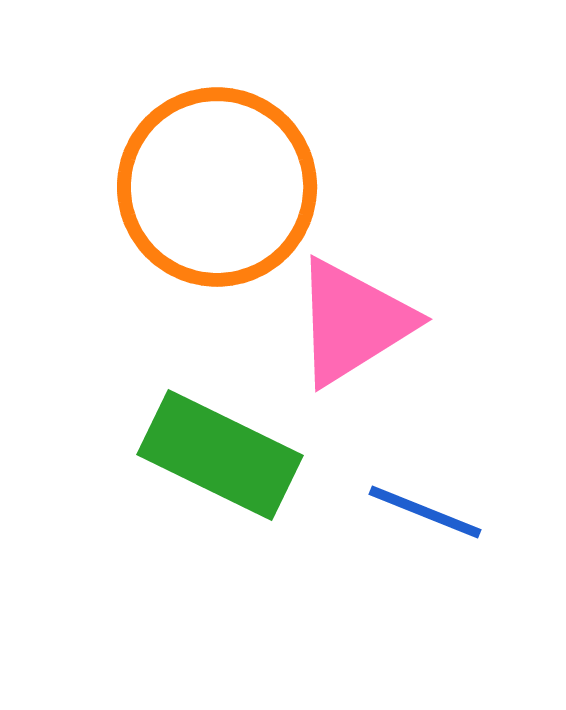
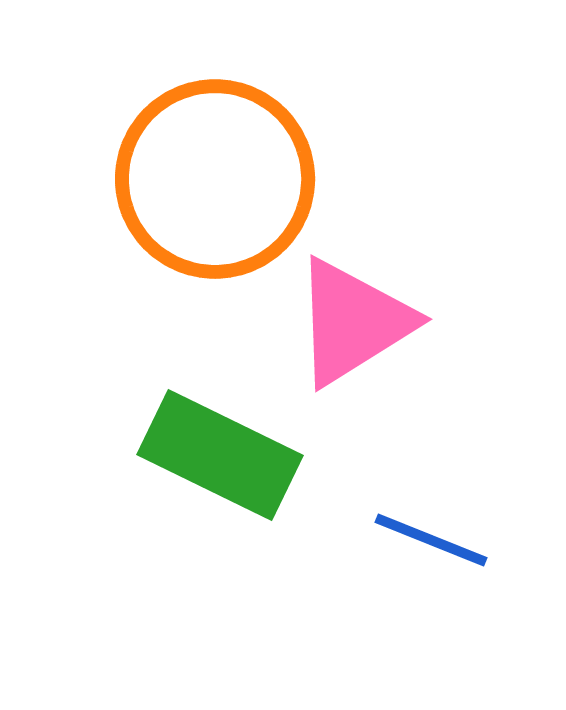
orange circle: moved 2 px left, 8 px up
blue line: moved 6 px right, 28 px down
